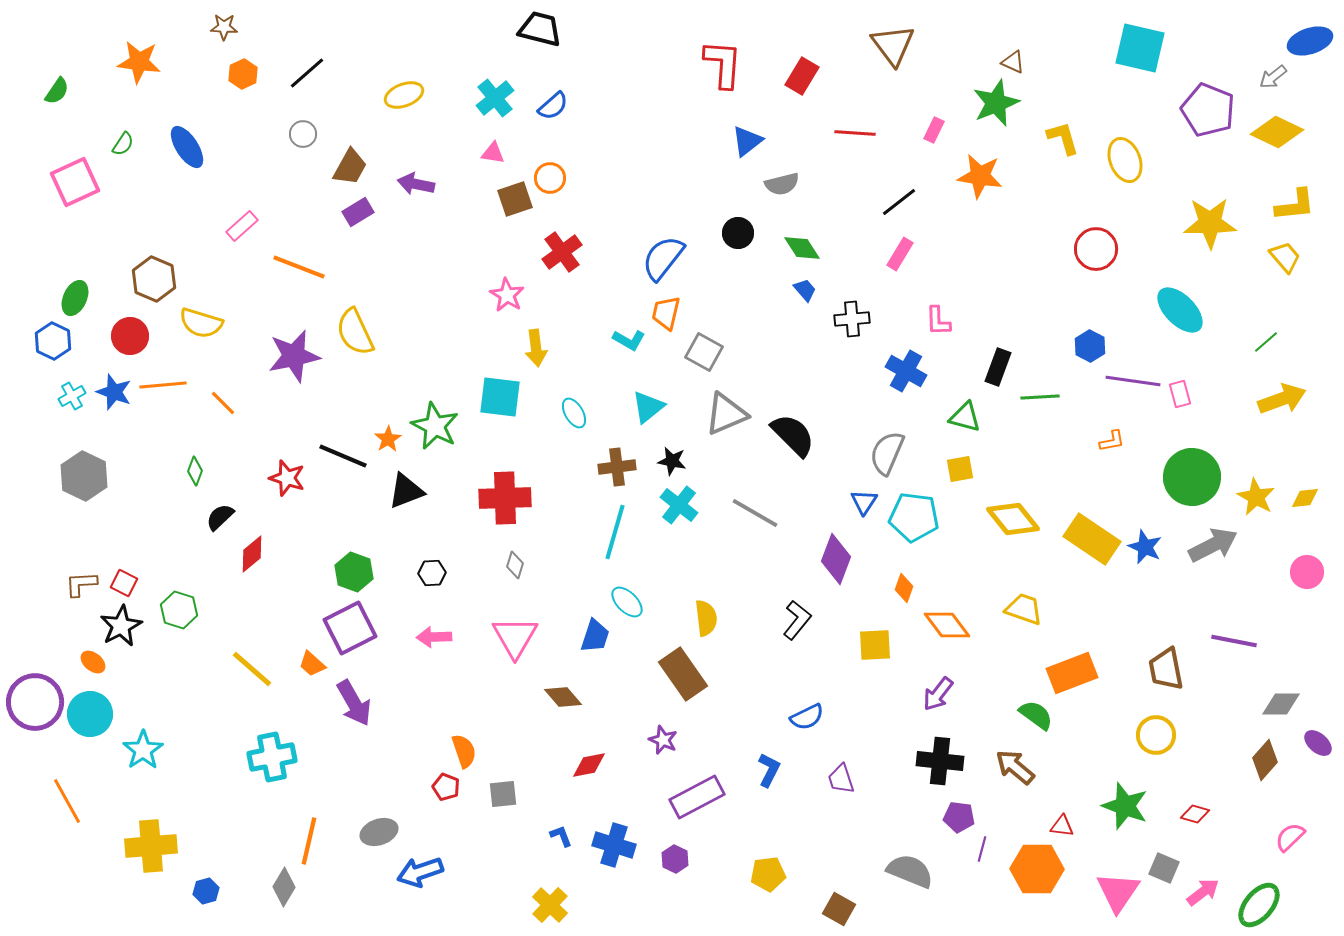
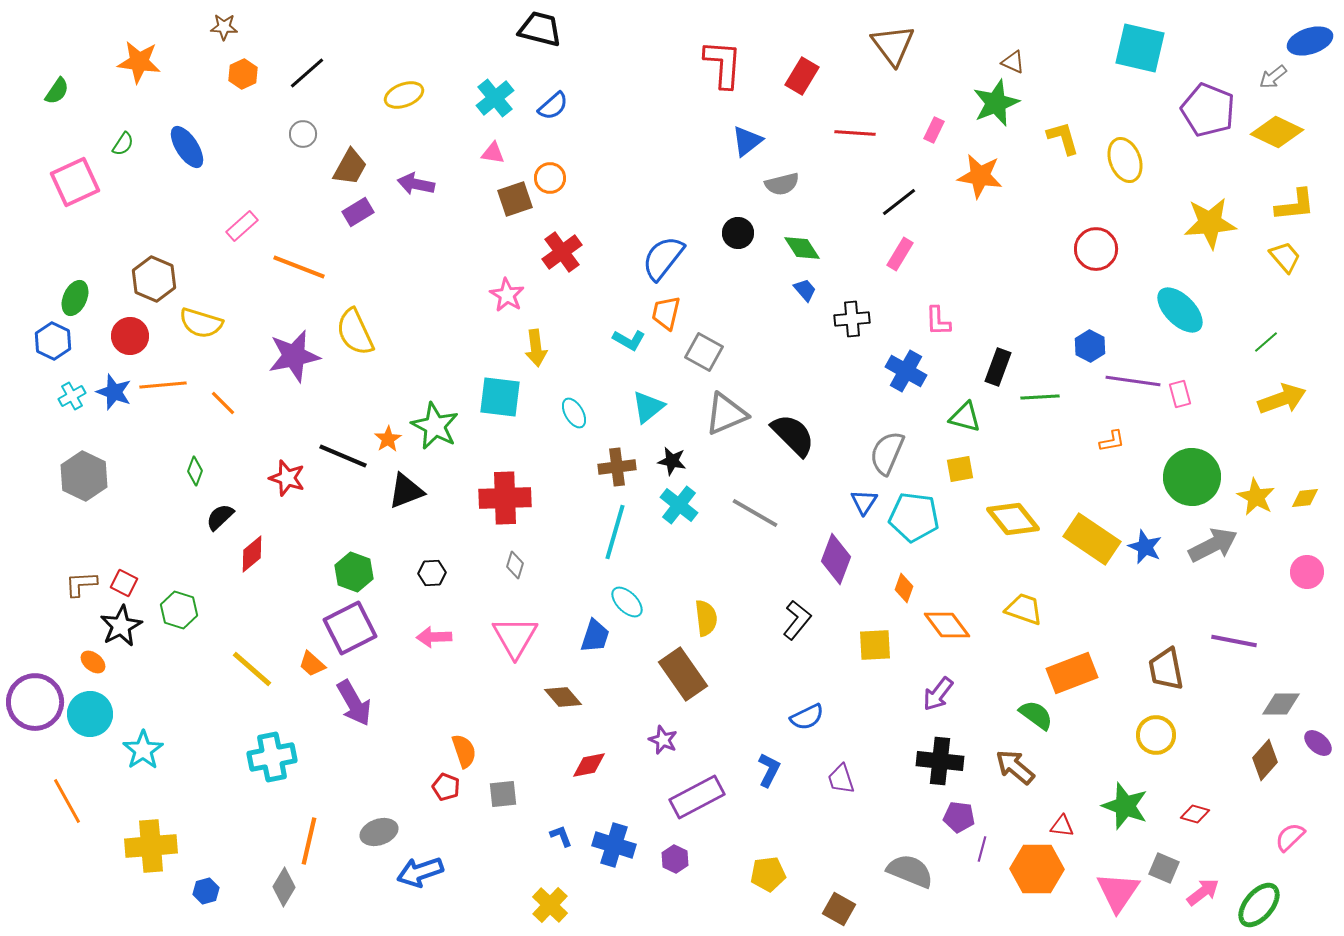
yellow star at (1210, 223): rotated 4 degrees counterclockwise
